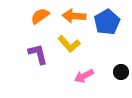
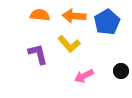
orange semicircle: moved 1 px up; rotated 42 degrees clockwise
black circle: moved 1 px up
